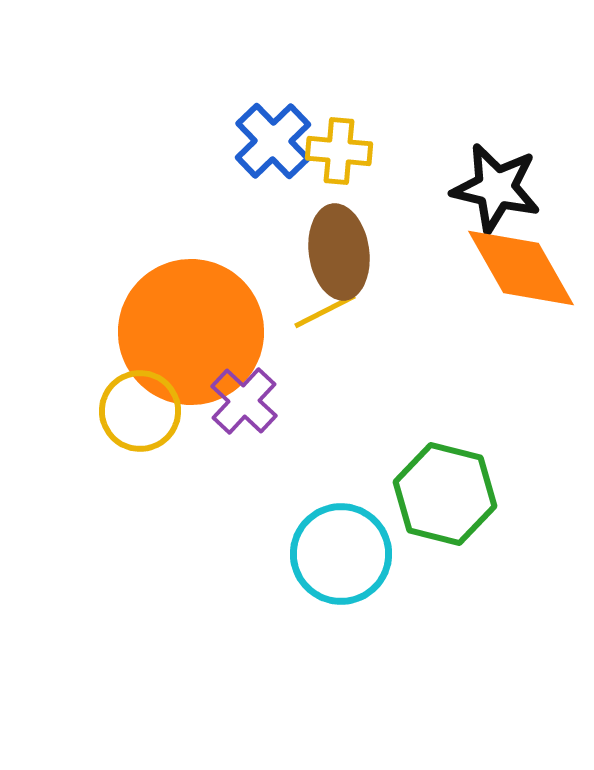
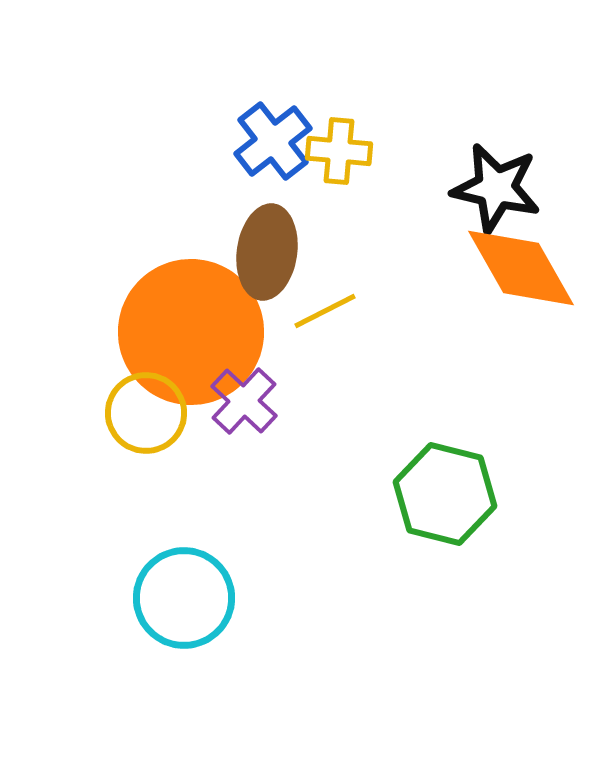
blue cross: rotated 6 degrees clockwise
brown ellipse: moved 72 px left; rotated 16 degrees clockwise
yellow circle: moved 6 px right, 2 px down
cyan circle: moved 157 px left, 44 px down
